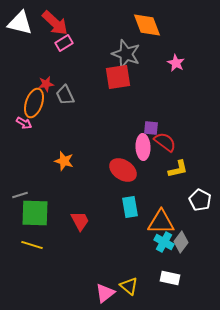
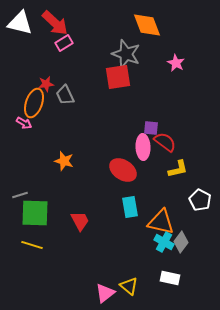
orange triangle: rotated 12 degrees clockwise
